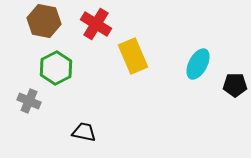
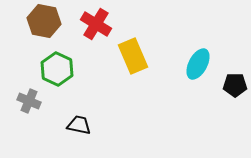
green hexagon: moved 1 px right, 1 px down; rotated 8 degrees counterclockwise
black trapezoid: moved 5 px left, 7 px up
